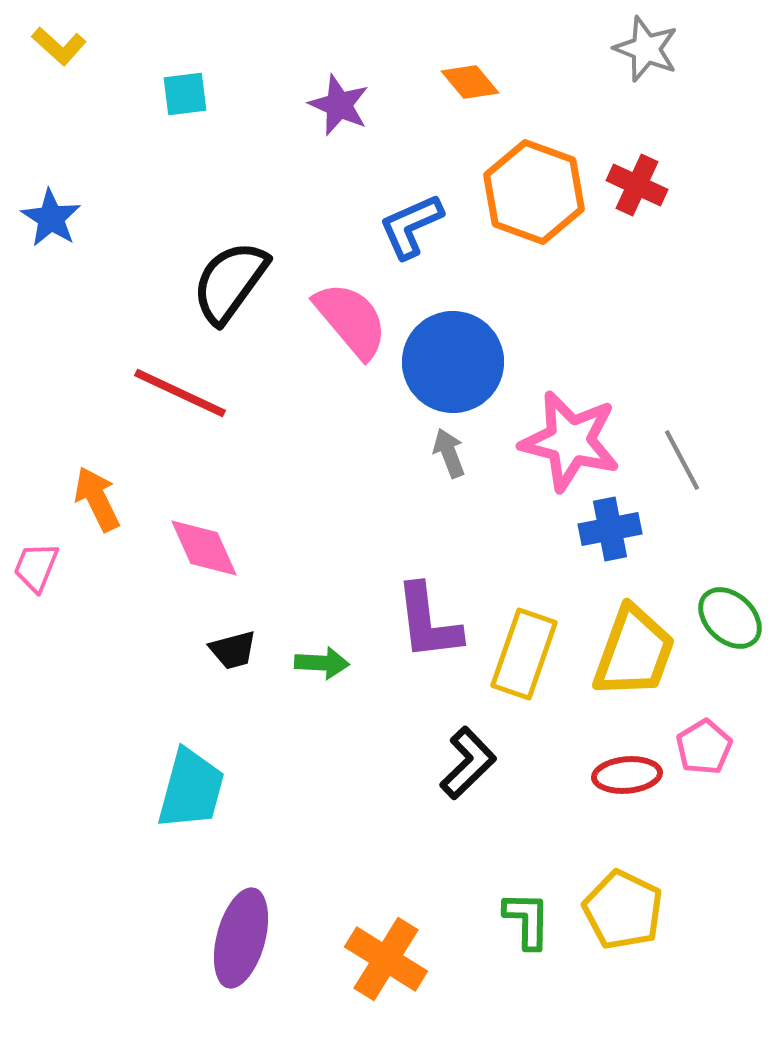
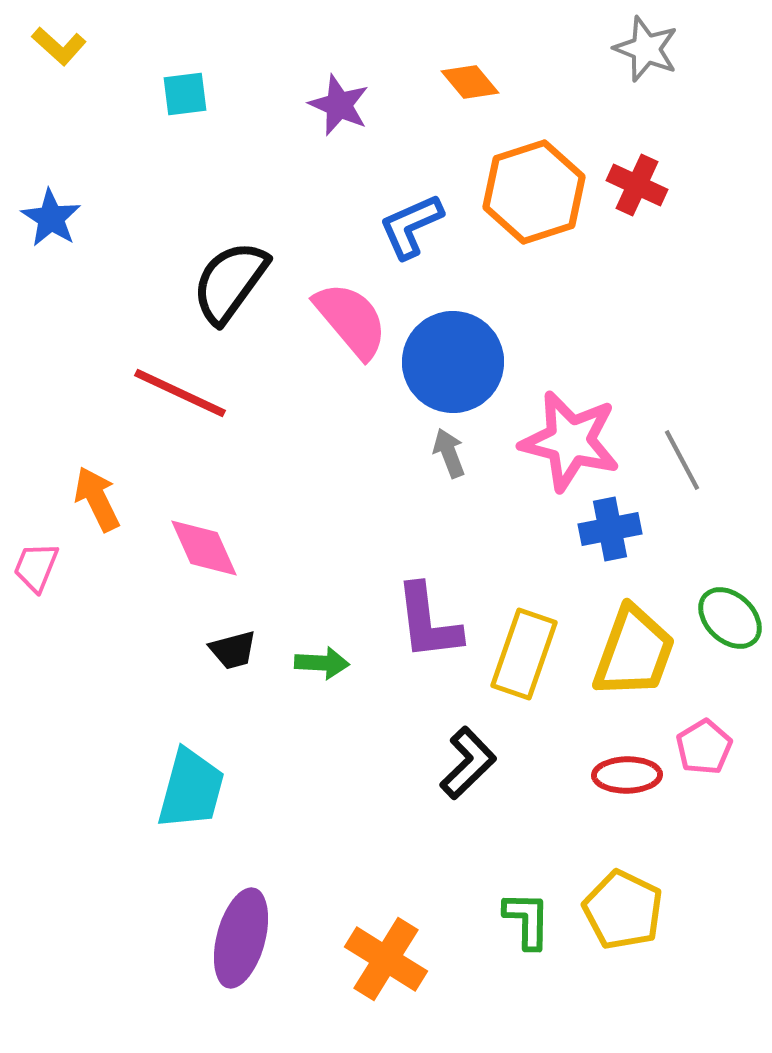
orange hexagon: rotated 22 degrees clockwise
red ellipse: rotated 4 degrees clockwise
